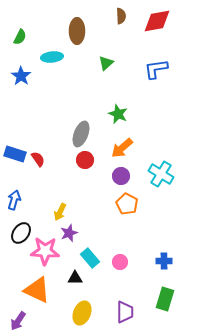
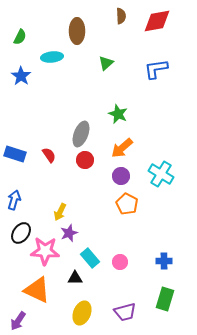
red semicircle: moved 11 px right, 4 px up
purple trapezoid: rotated 75 degrees clockwise
